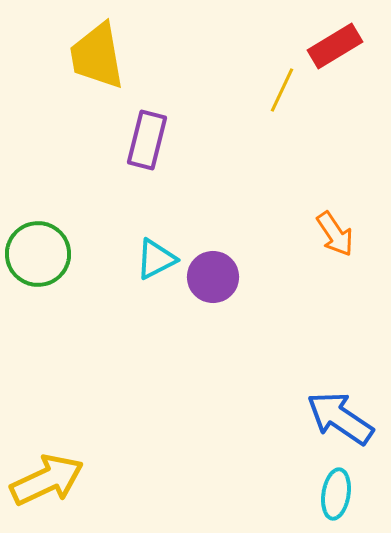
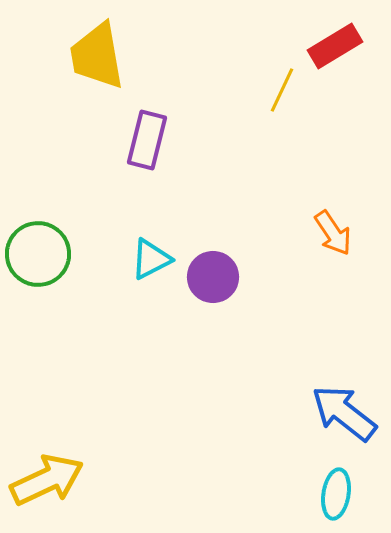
orange arrow: moved 2 px left, 1 px up
cyan triangle: moved 5 px left
blue arrow: moved 4 px right, 5 px up; rotated 4 degrees clockwise
